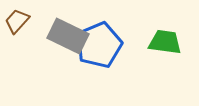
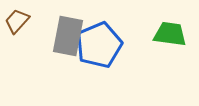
gray rectangle: rotated 75 degrees clockwise
green trapezoid: moved 5 px right, 8 px up
